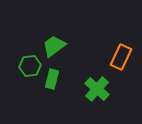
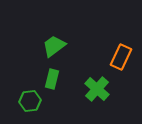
green hexagon: moved 35 px down
